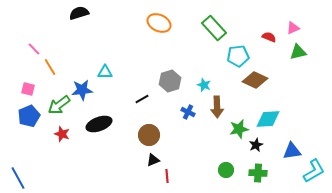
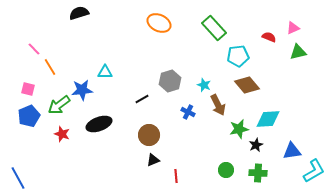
brown diamond: moved 8 px left, 5 px down; rotated 25 degrees clockwise
brown arrow: moved 1 px right, 2 px up; rotated 25 degrees counterclockwise
red line: moved 9 px right
